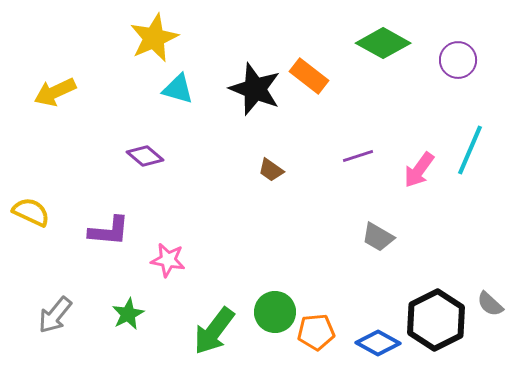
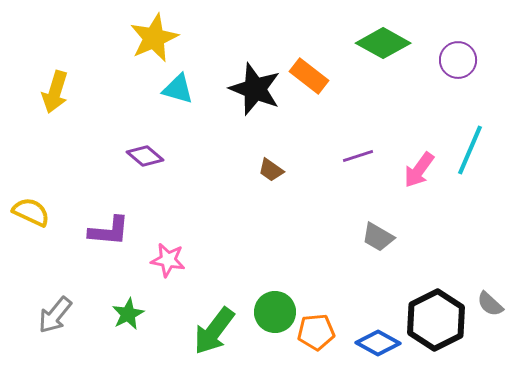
yellow arrow: rotated 48 degrees counterclockwise
